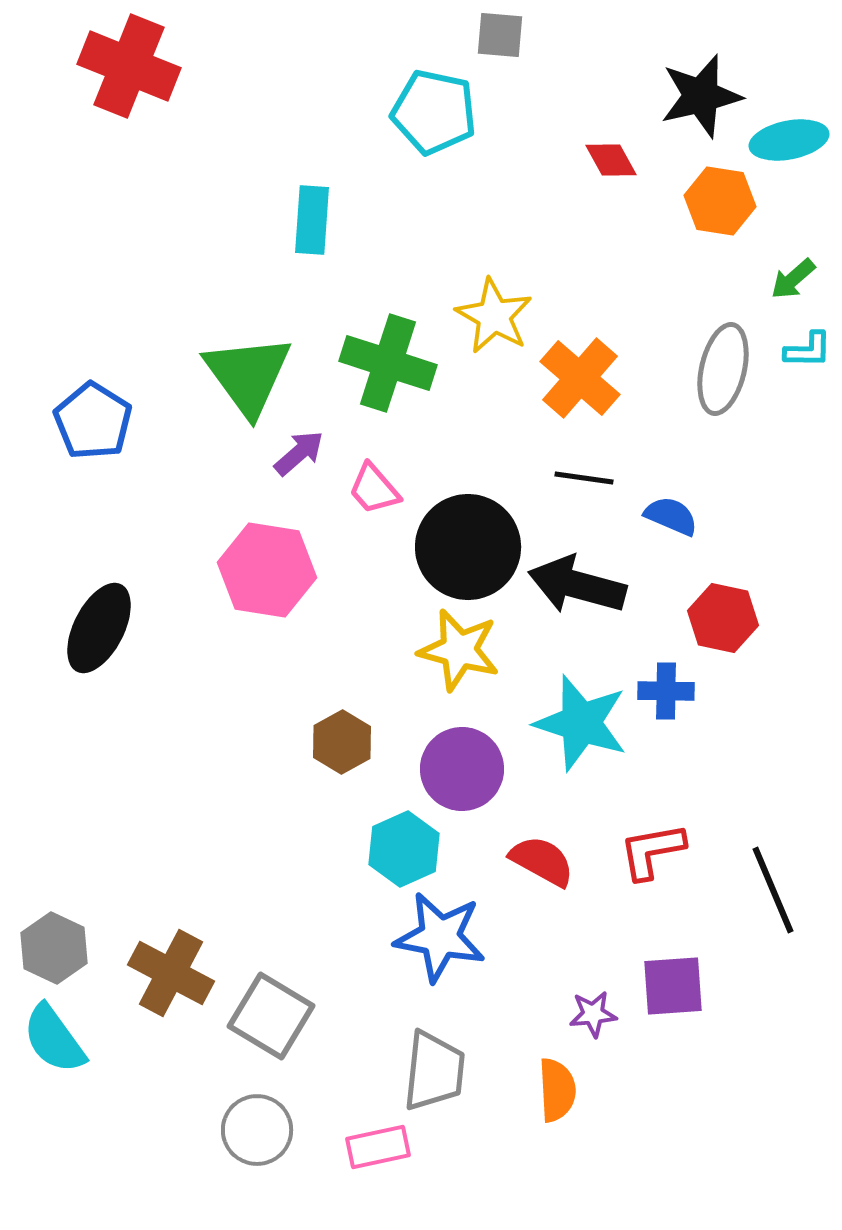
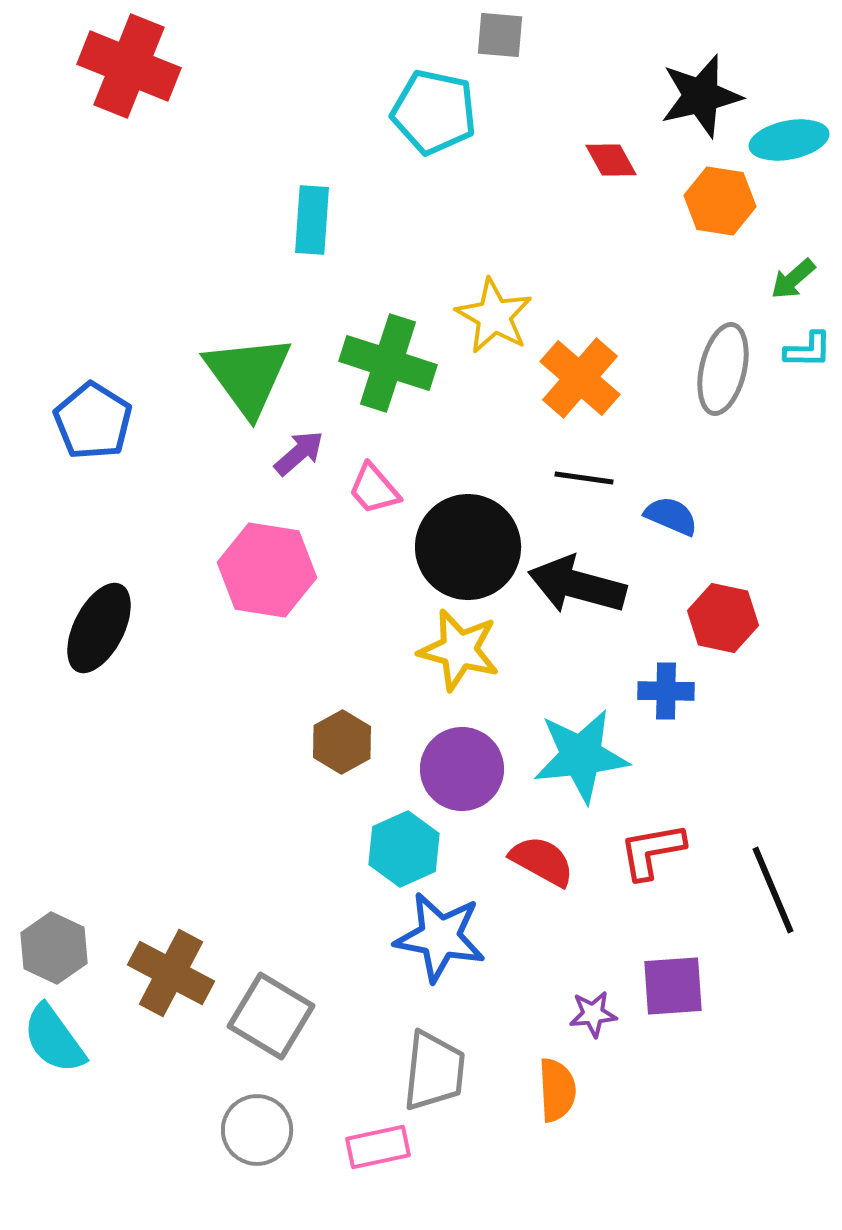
cyan star at (581, 723): moved 33 px down; rotated 24 degrees counterclockwise
